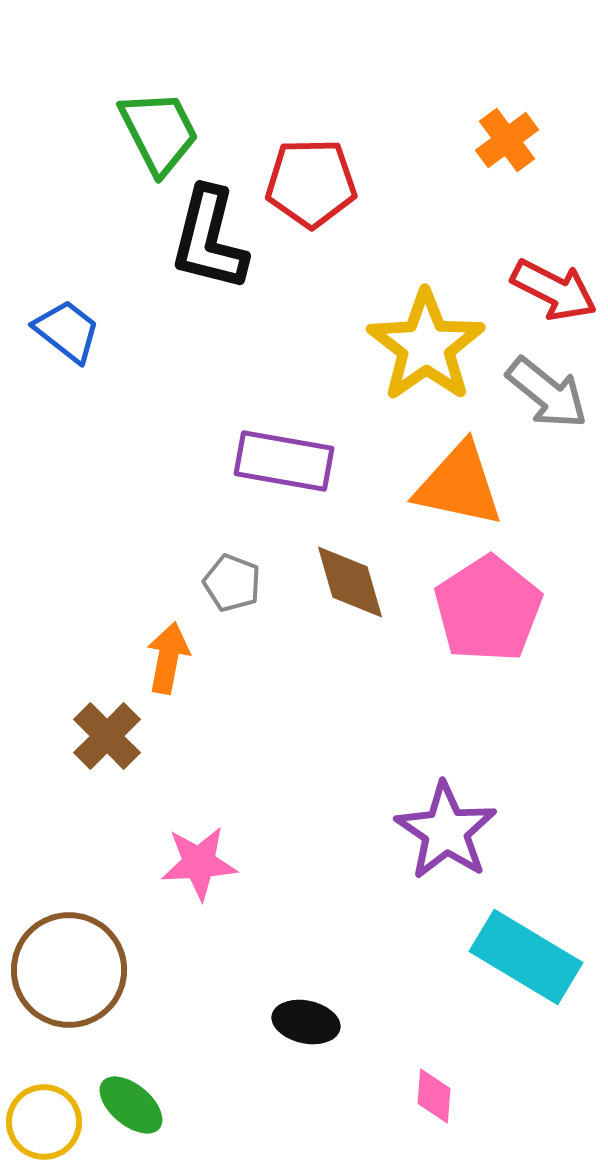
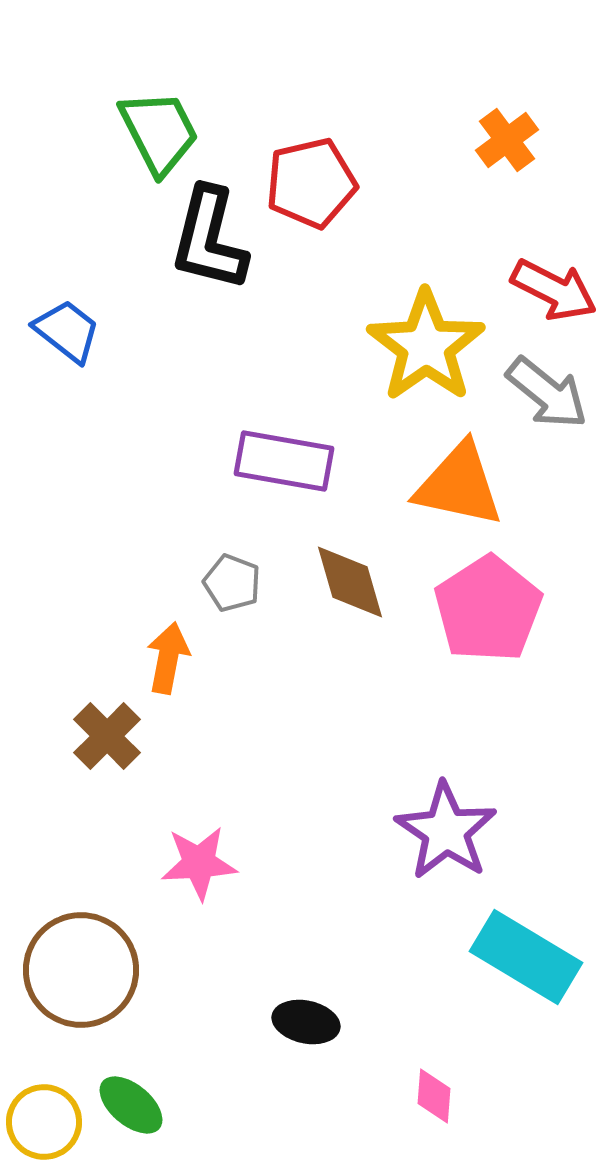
red pentagon: rotated 12 degrees counterclockwise
brown circle: moved 12 px right
